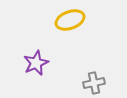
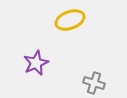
gray cross: rotated 30 degrees clockwise
